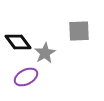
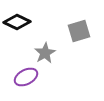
gray square: rotated 15 degrees counterclockwise
black diamond: moved 1 px left, 20 px up; rotated 28 degrees counterclockwise
